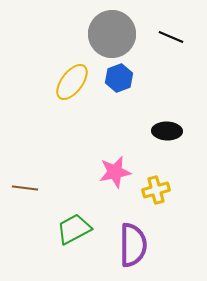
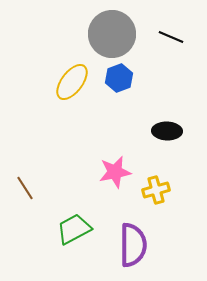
brown line: rotated 50 degrees clockwise
